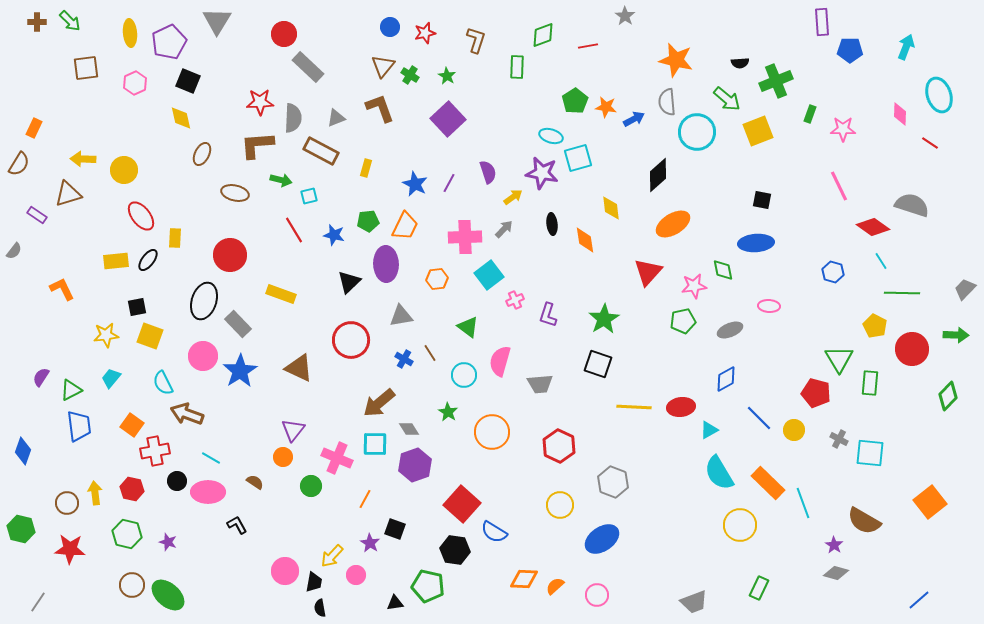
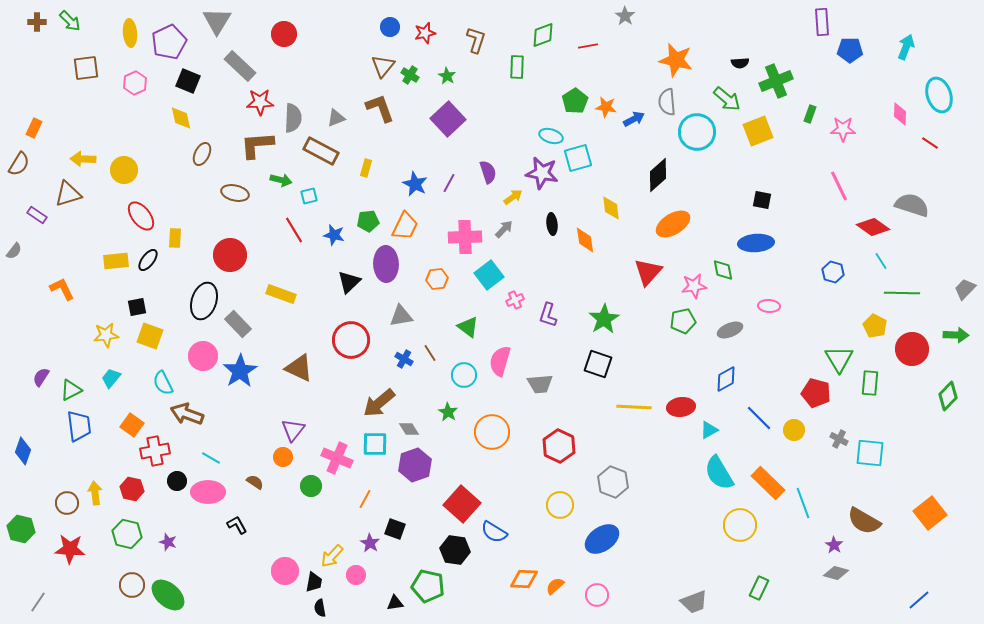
gray rectangle at (308, 67): moved 68 px left, 1 px up
orange square at (930, 502): moved 11 px down
